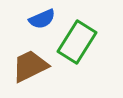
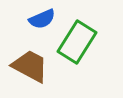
brown trapezoid: rotated 54 degrees clockwise
